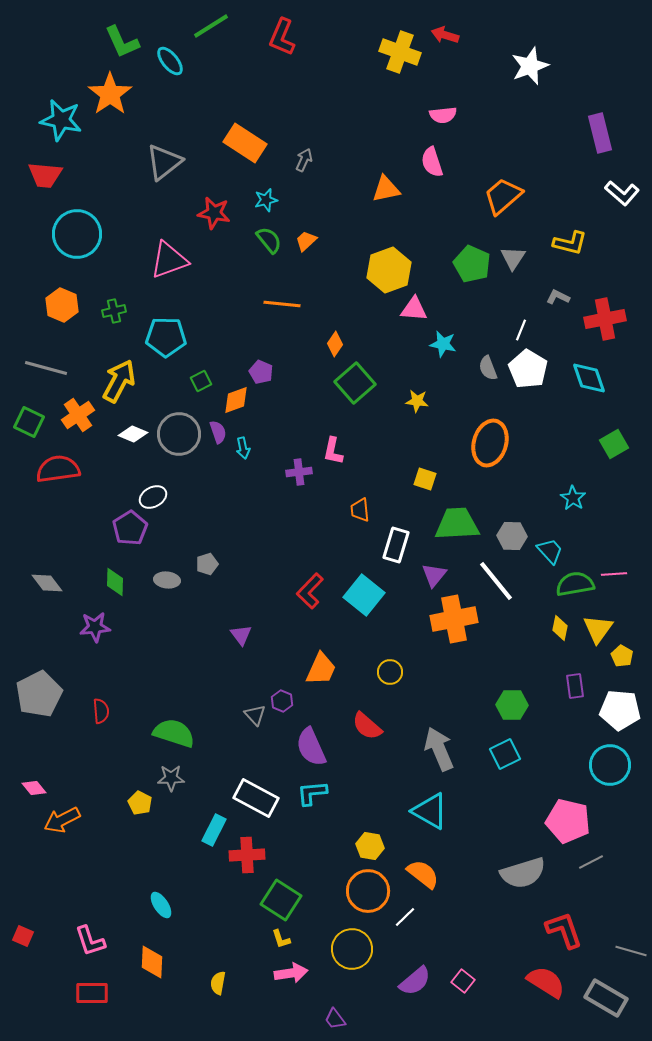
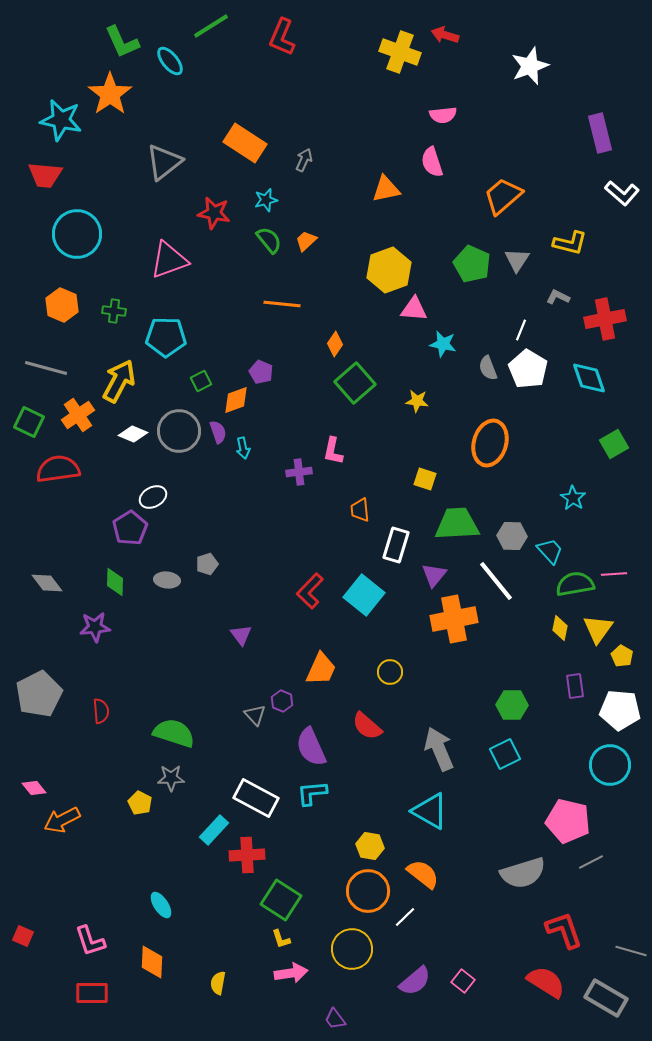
gray triangle at (513, 258): moved 4 px right, 2 px down
green cross at (114, 311): rotated 20 degrees clockwise
gray circle at (179, 434): moved 3 px up
cyan rectangle at (214, 830): rotated 16 degrees clockwise
